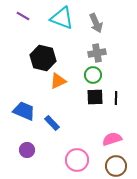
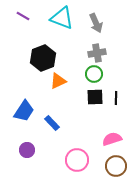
black hexagon: rotated 25 degrees clockwise
green circle: moved 1 px right, 1 px up
blue trapezoid: rotated 100 degrees clockwise
